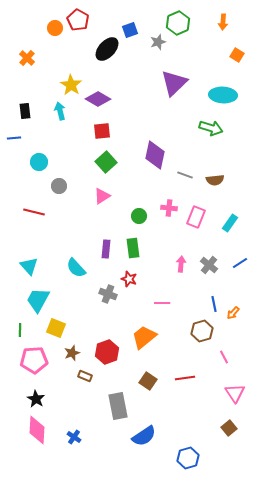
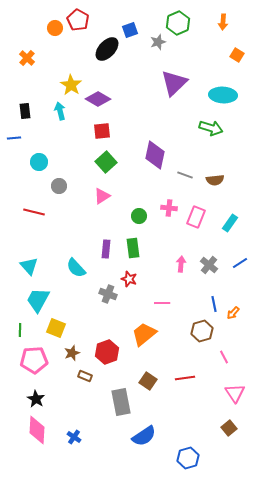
orange trapezoid at (144, 337): moved 3 px up
gray rectangle at (118, 406): moved 3 px right, 4 px up
